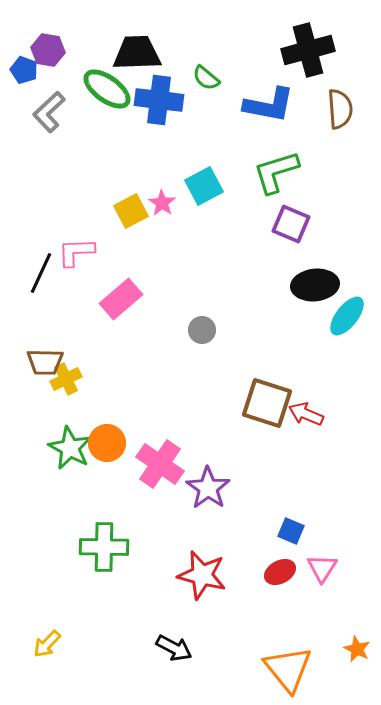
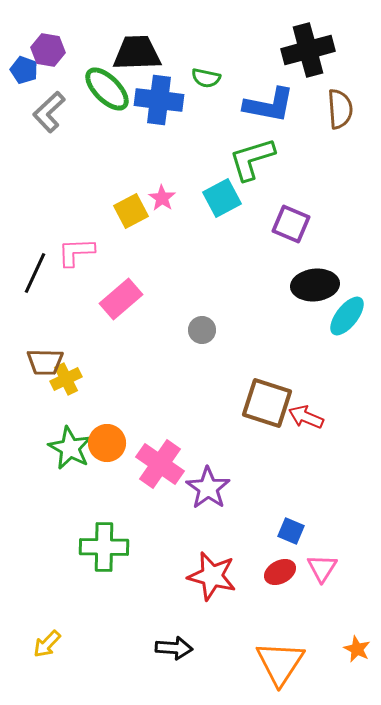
green semicircle: rotated 28 degrees counterclockwise
green ellipse: rotated 9 degrees clockwise
green L-shape: moved 24 px left, 13 px up
cyan square: moved 18 px right, 12 px down
pink star: moved 5 px up
black line: moved 6 px left
red arrow: moved 3 px down
red star: moved 10 px right, 1 px down
black arrow: rotated 24 degrees counterclockwise
orange triangle: moved 8 px left, 6 px up; rotated 12 degrees clockwise
